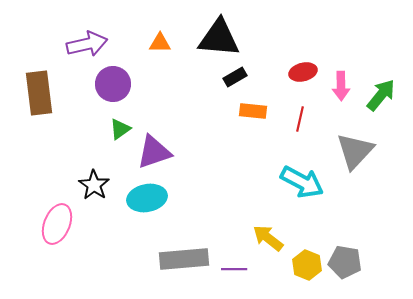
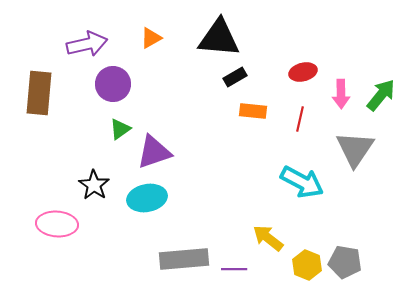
orange triangle: moved 9 px left, 5 px up; rotated 30 degrees counterclockwise
pink arrow: moved 8 px down
brown rectangle: rotated 12 degrees clockwise
gray triangle: moved 2 px up; rotated 9 degrees counterclockwise
pink ellipse: rotated 72 degrees clockwise
